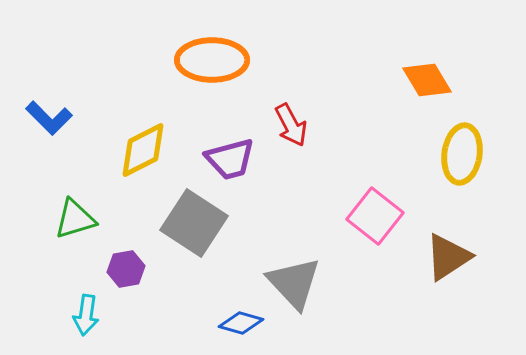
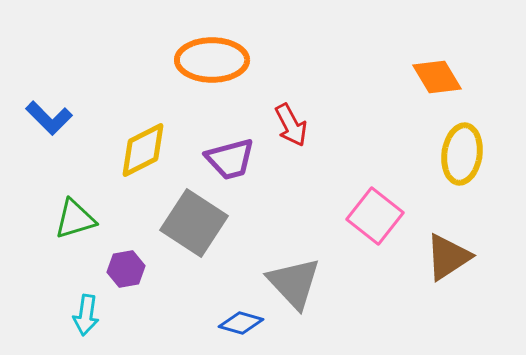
orange diamond: moved 10 px right, 3 px up
